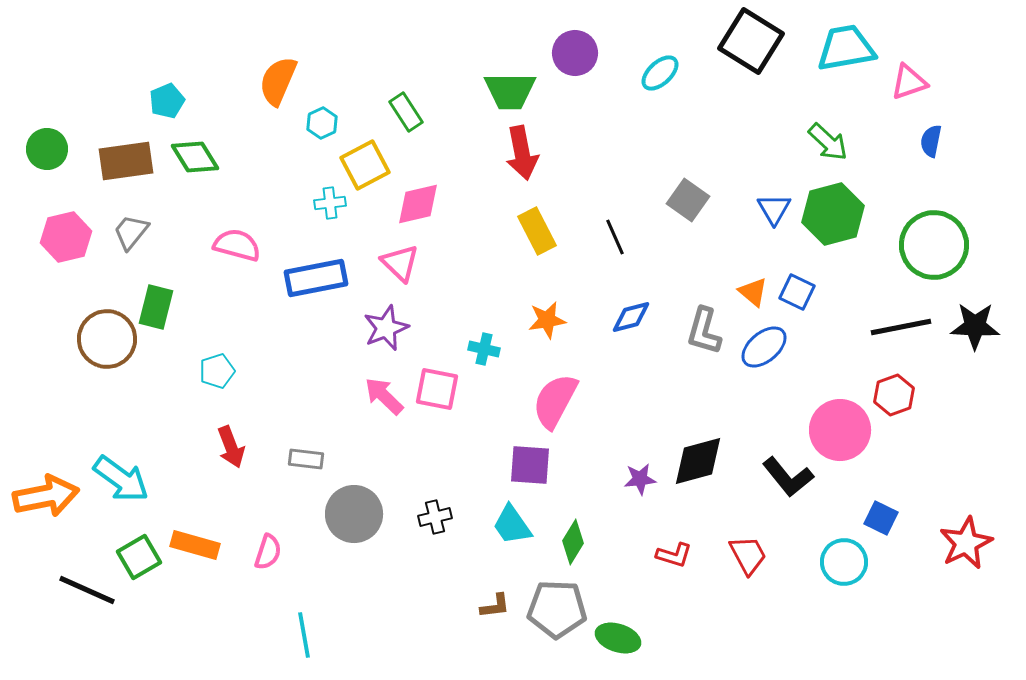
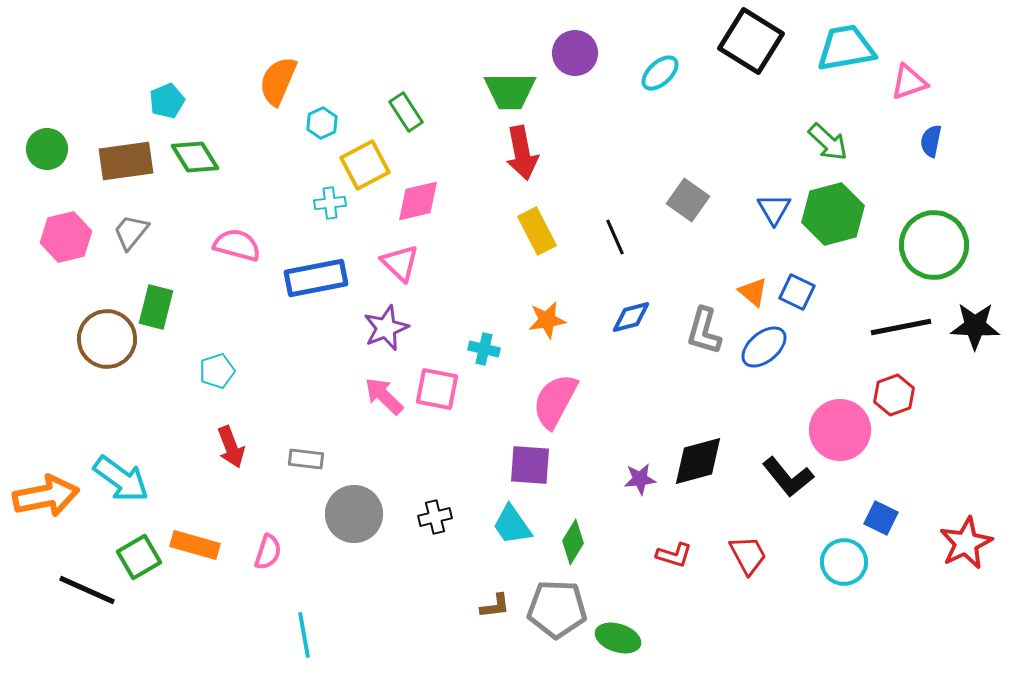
pink diamond at (418, 204): moved 3 px up
